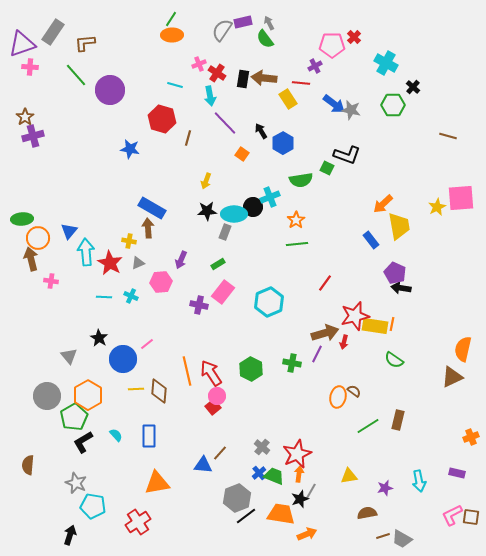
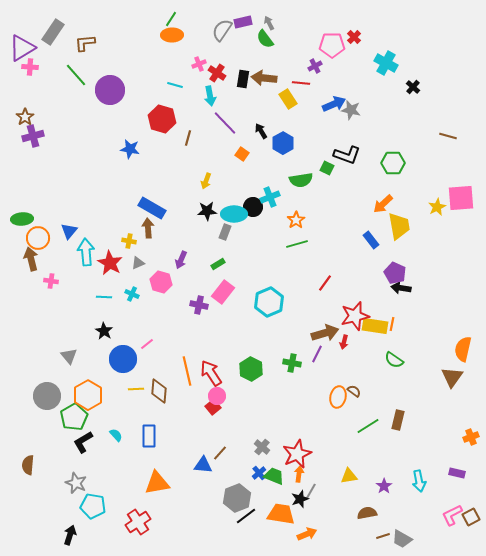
purple triangle at (22, 44): moved 4 px down; rotated 12 degrees counterclockwise
blue arrow at (334, 104): rotated 60 degrees counterclockwise
green hexagon at (393, 105): moved 58 px down
green line at (297, 244): rotated 10 degrees counterclockwise
pink hexagon at (161, 282): rotated 20 degrees clockwise
cyan cross at (131, 296): moved 1 px right, 2 px up
black star at (99, 338): moved 5 px right, 7 px up
brown triangle at (452, 377): rotated 30 degrees counterclockwise
purple star at (385, 488): moved 1 px left, 2 px up; rotated 21 degrees counterclockwise
brown square at (471, 517): rotated 36 degrees counterclockwise
